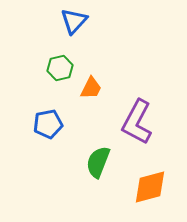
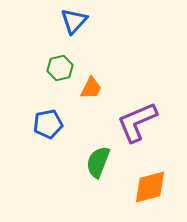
purple L-shape: rotated 39 degrees clockwise
